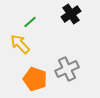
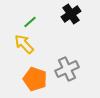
yellow arrow: moved 4 px right
